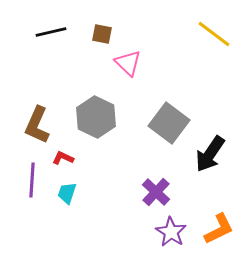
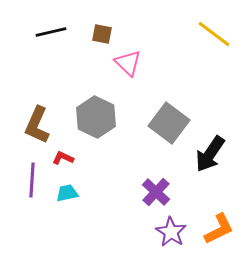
cyan trapezoid: rotated 60 degrees clockwise
